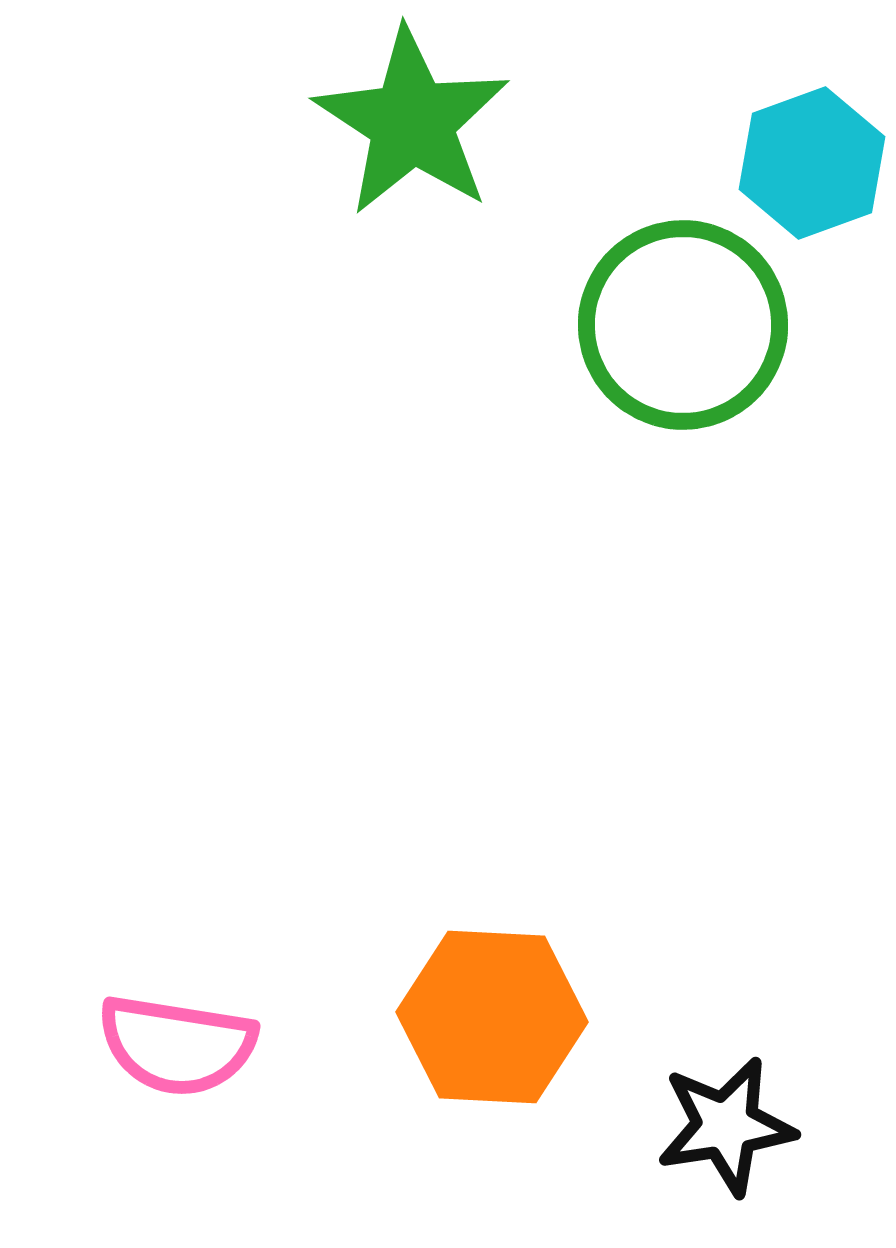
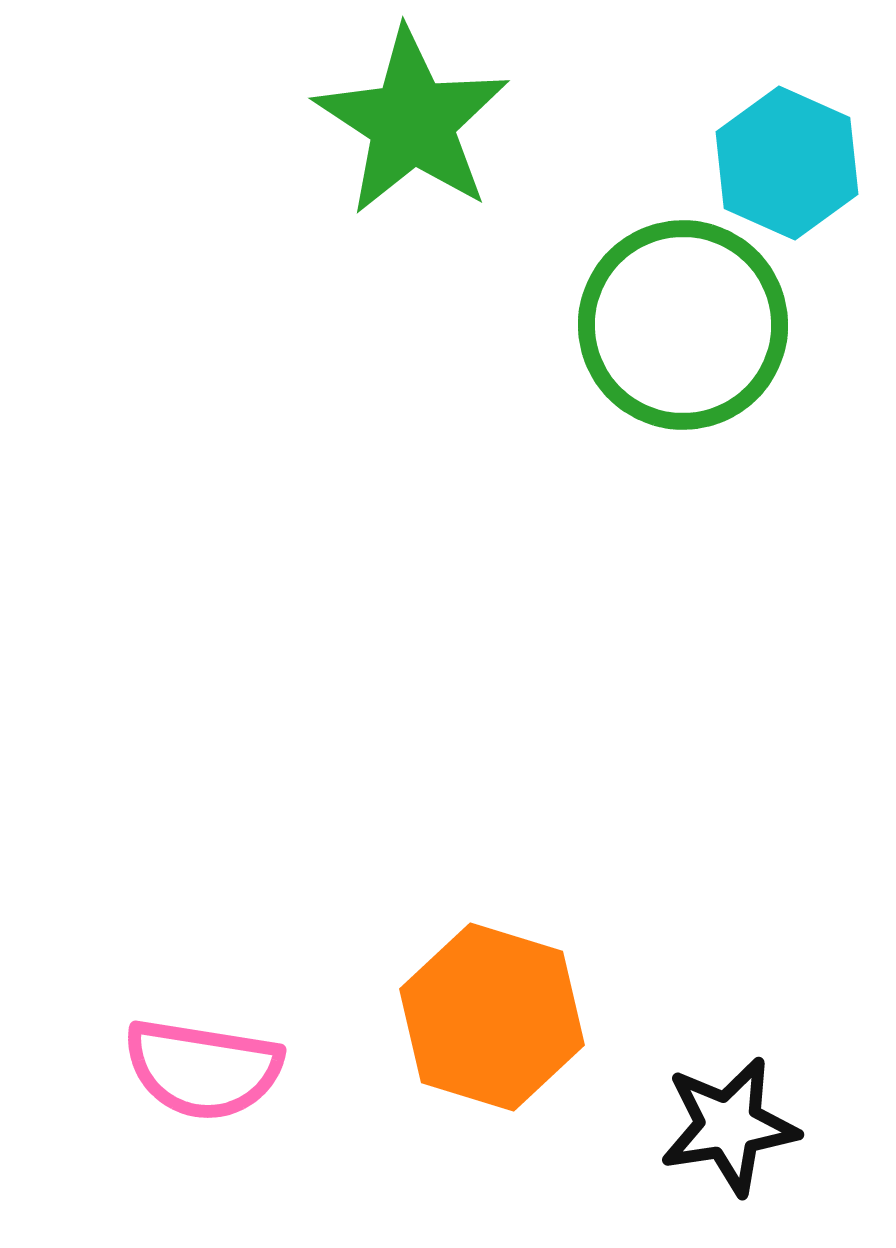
cyan hexagon: moved 25 px left; rotated 16 degrees counterclockwise
orange hexagon: rotated 14 degrees clockwise
pink semicircle: moved 26 px right, 24 px down
black star: moved 3 px right
